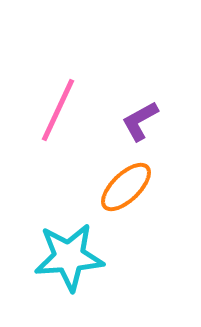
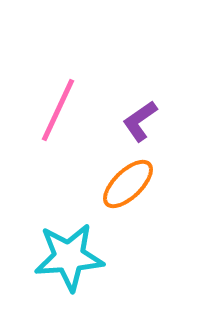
purple L-shape: rotated 6 degrees counterclockwise
orange ellipse: moved 2 px right, 3 px up
